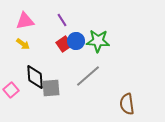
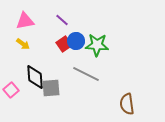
purple line: rotated 16 degrees counterclockwise
green star: moved 1 px left, 4 px down
gray line: moved 2 px left, 2 px up; rotated 68 degrees clockwise
